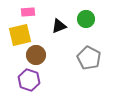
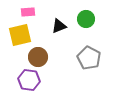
brown circle: moved 2 px right, 2 px down
purple hexagon: rotated 10 degrees counterclockwise
